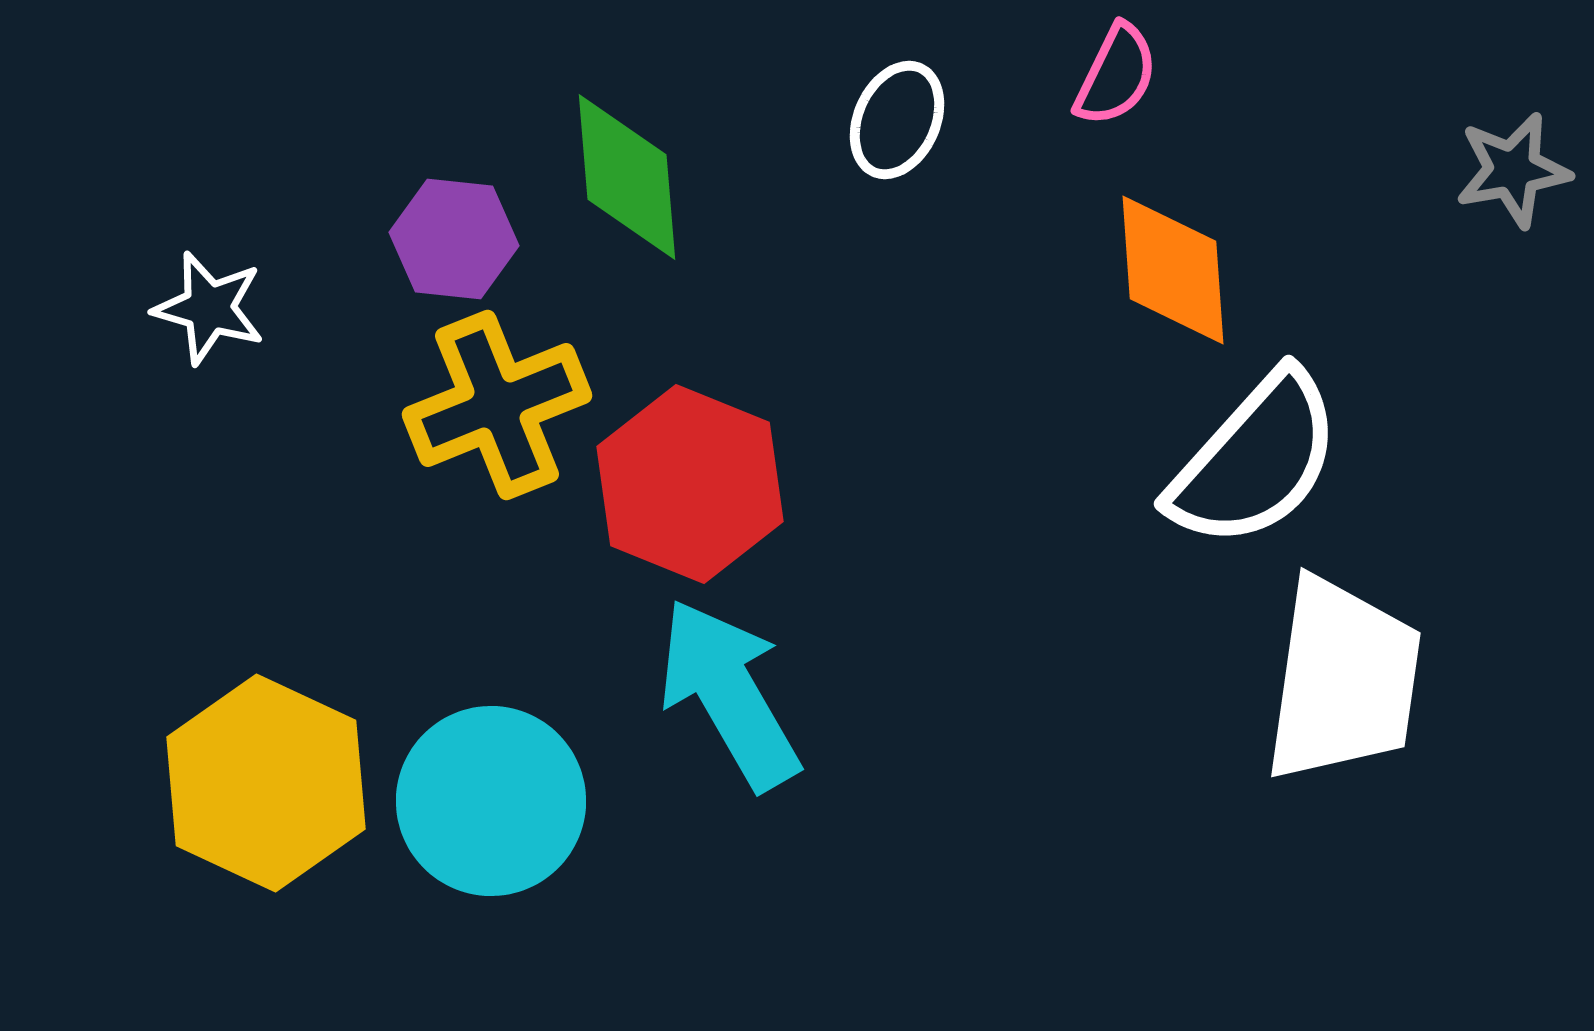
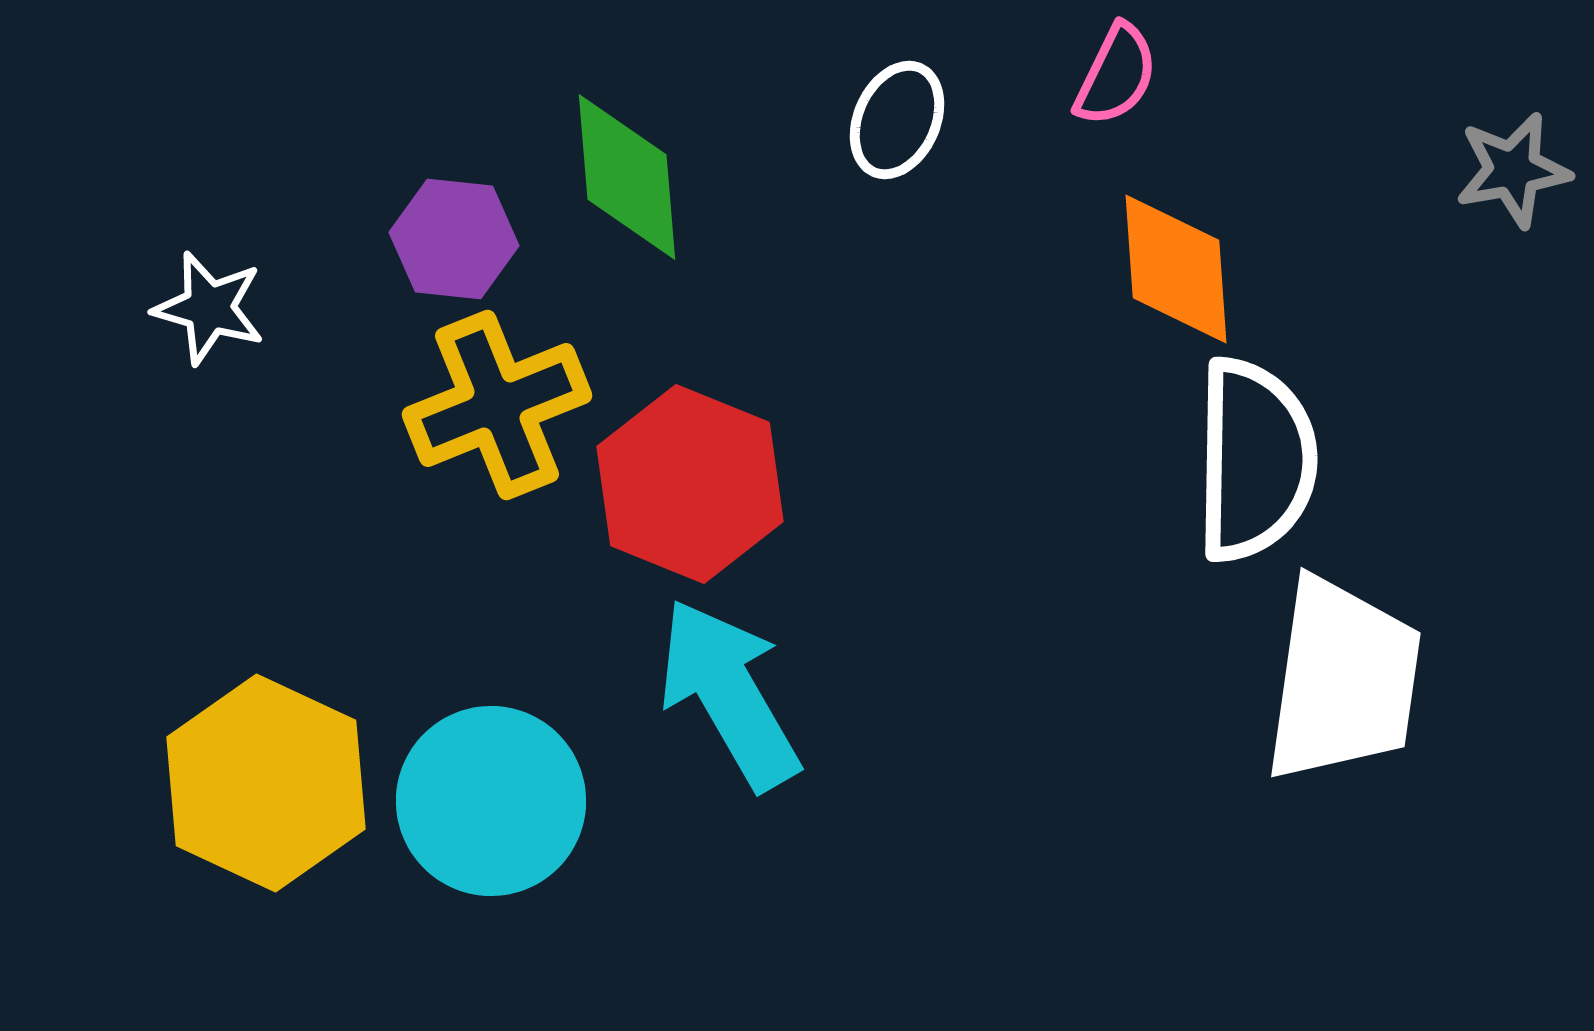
orange diamond: moved 3 px right, 1 px up
white semicircle: rotated 41 degrees counterclockwise
